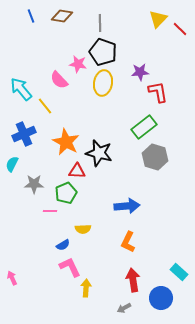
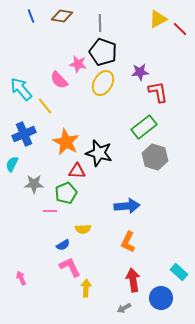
yellow triangle: rotated 18 degrees clockwise
yellow ellipse: rotated 20 degrees clockwise
pink arrow: moved 9 px right
